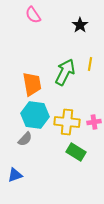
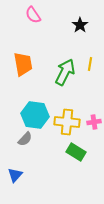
orange trapezoid: moved 9 px left, 20 px up
blue triangle: rotated 28 degrees counterclockwise
